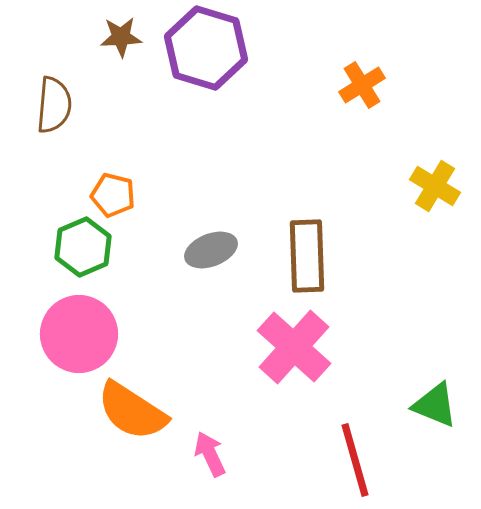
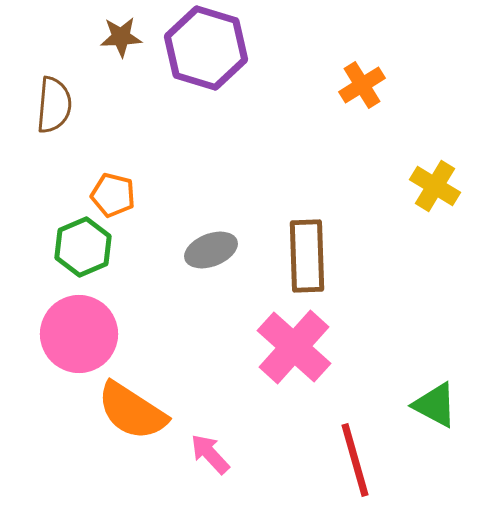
green triangle: rotated 6 degrees clockwise
pink arrow: rotated 18 degrees counterclockwise
